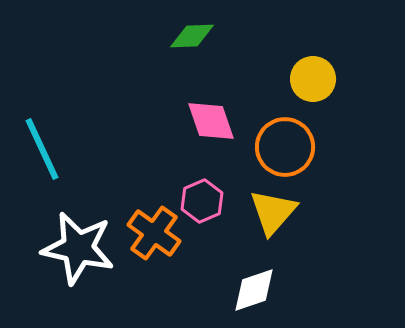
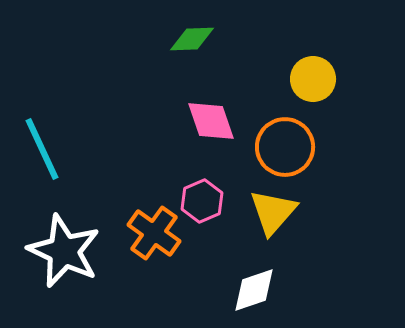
green diamond: moved 3 px down
white star: moved 14 px left, 3 px down; rotated 12 degrees clockwise
